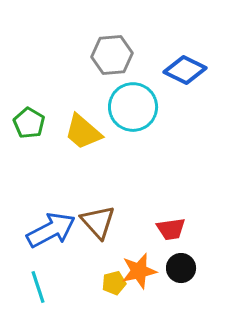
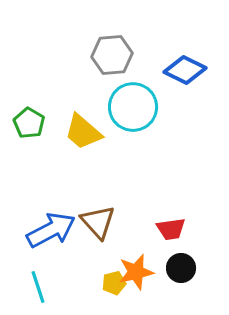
orange star: moved 3 px left, 1 px down
